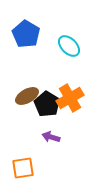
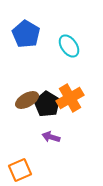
cyan ellipse: rotated 10 degrees clockwise
brown ellipse: moved 4 px down
orange square: moved 3 px left, 2 px down; rotated 15 degrees counterclockwise
